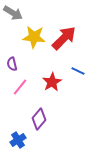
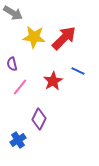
red star: moved 1 px right, 1 px up
purple diamond: rotated 15 degrees counterclockwise
